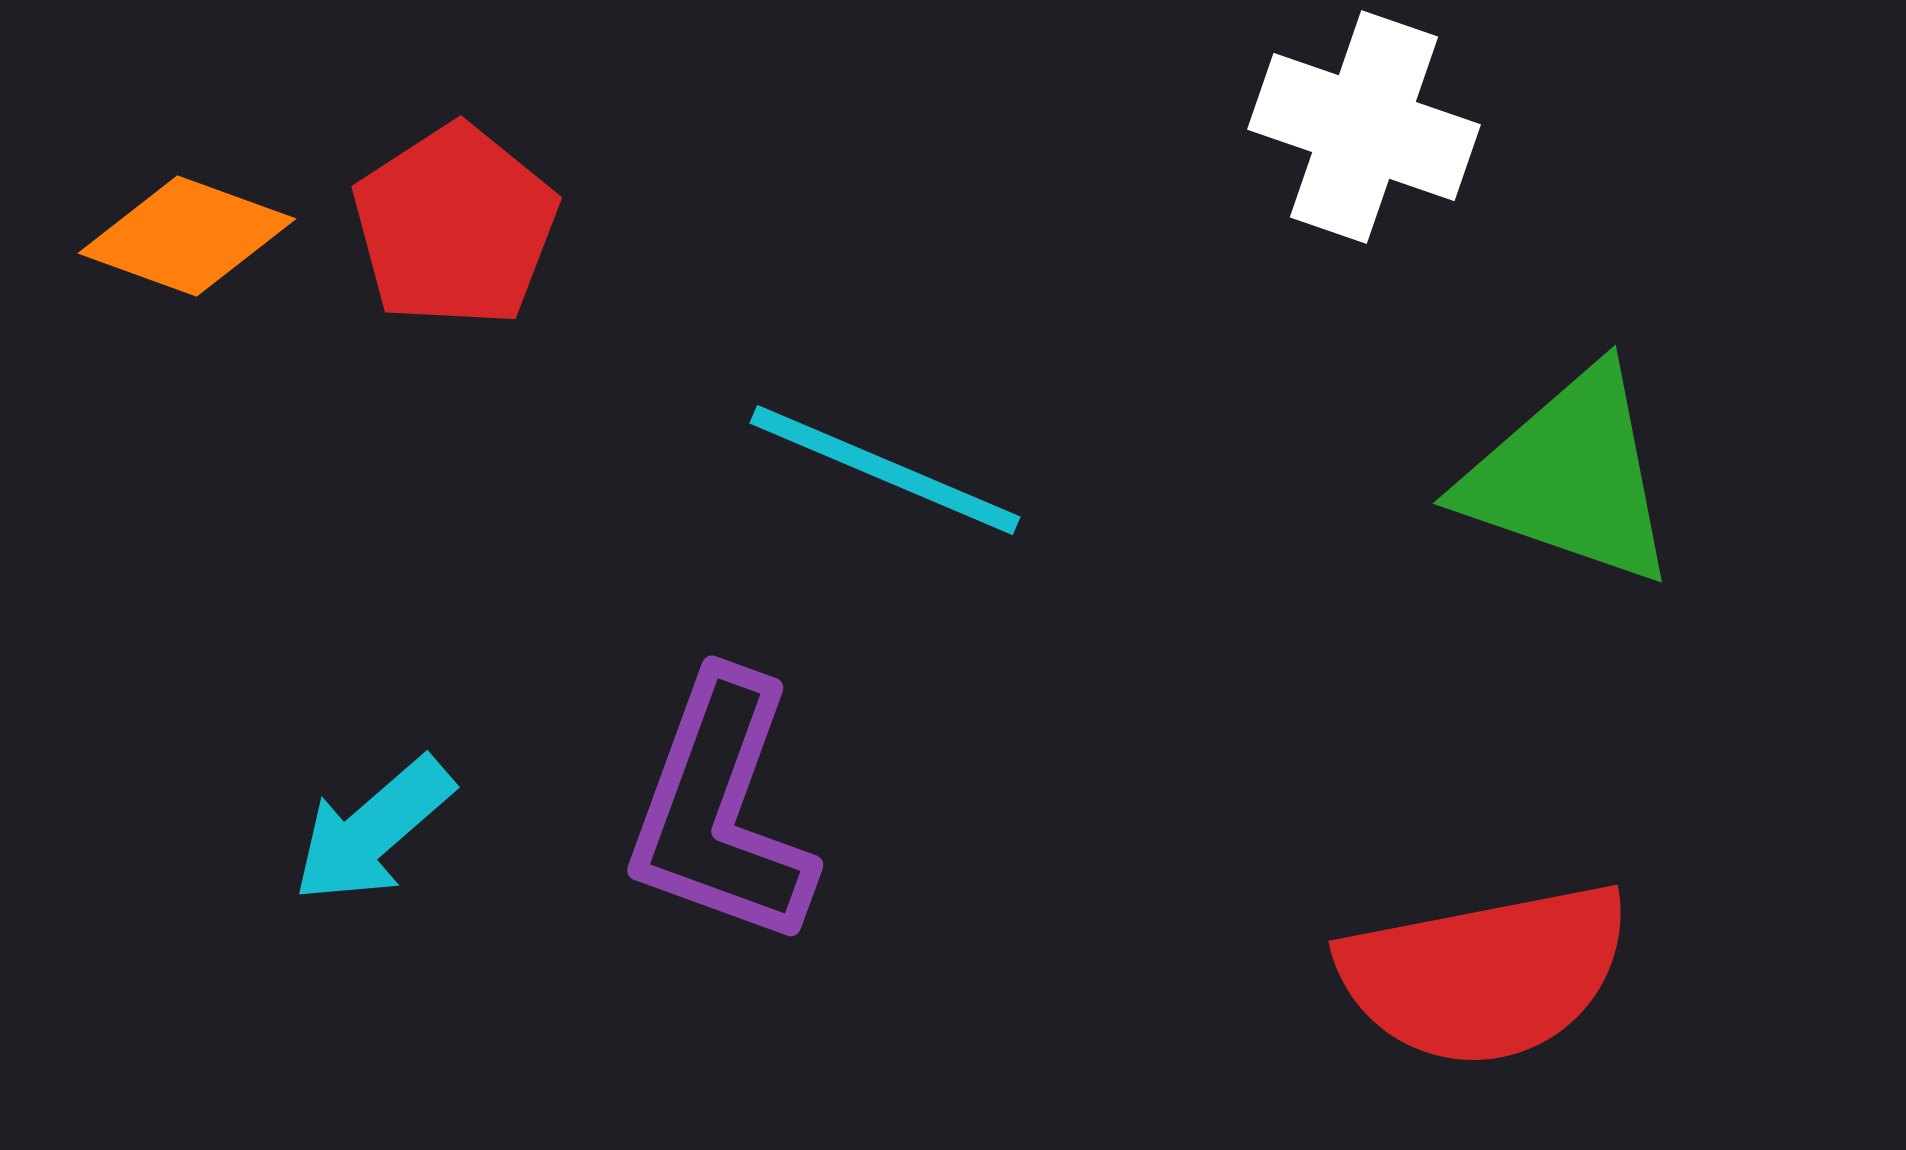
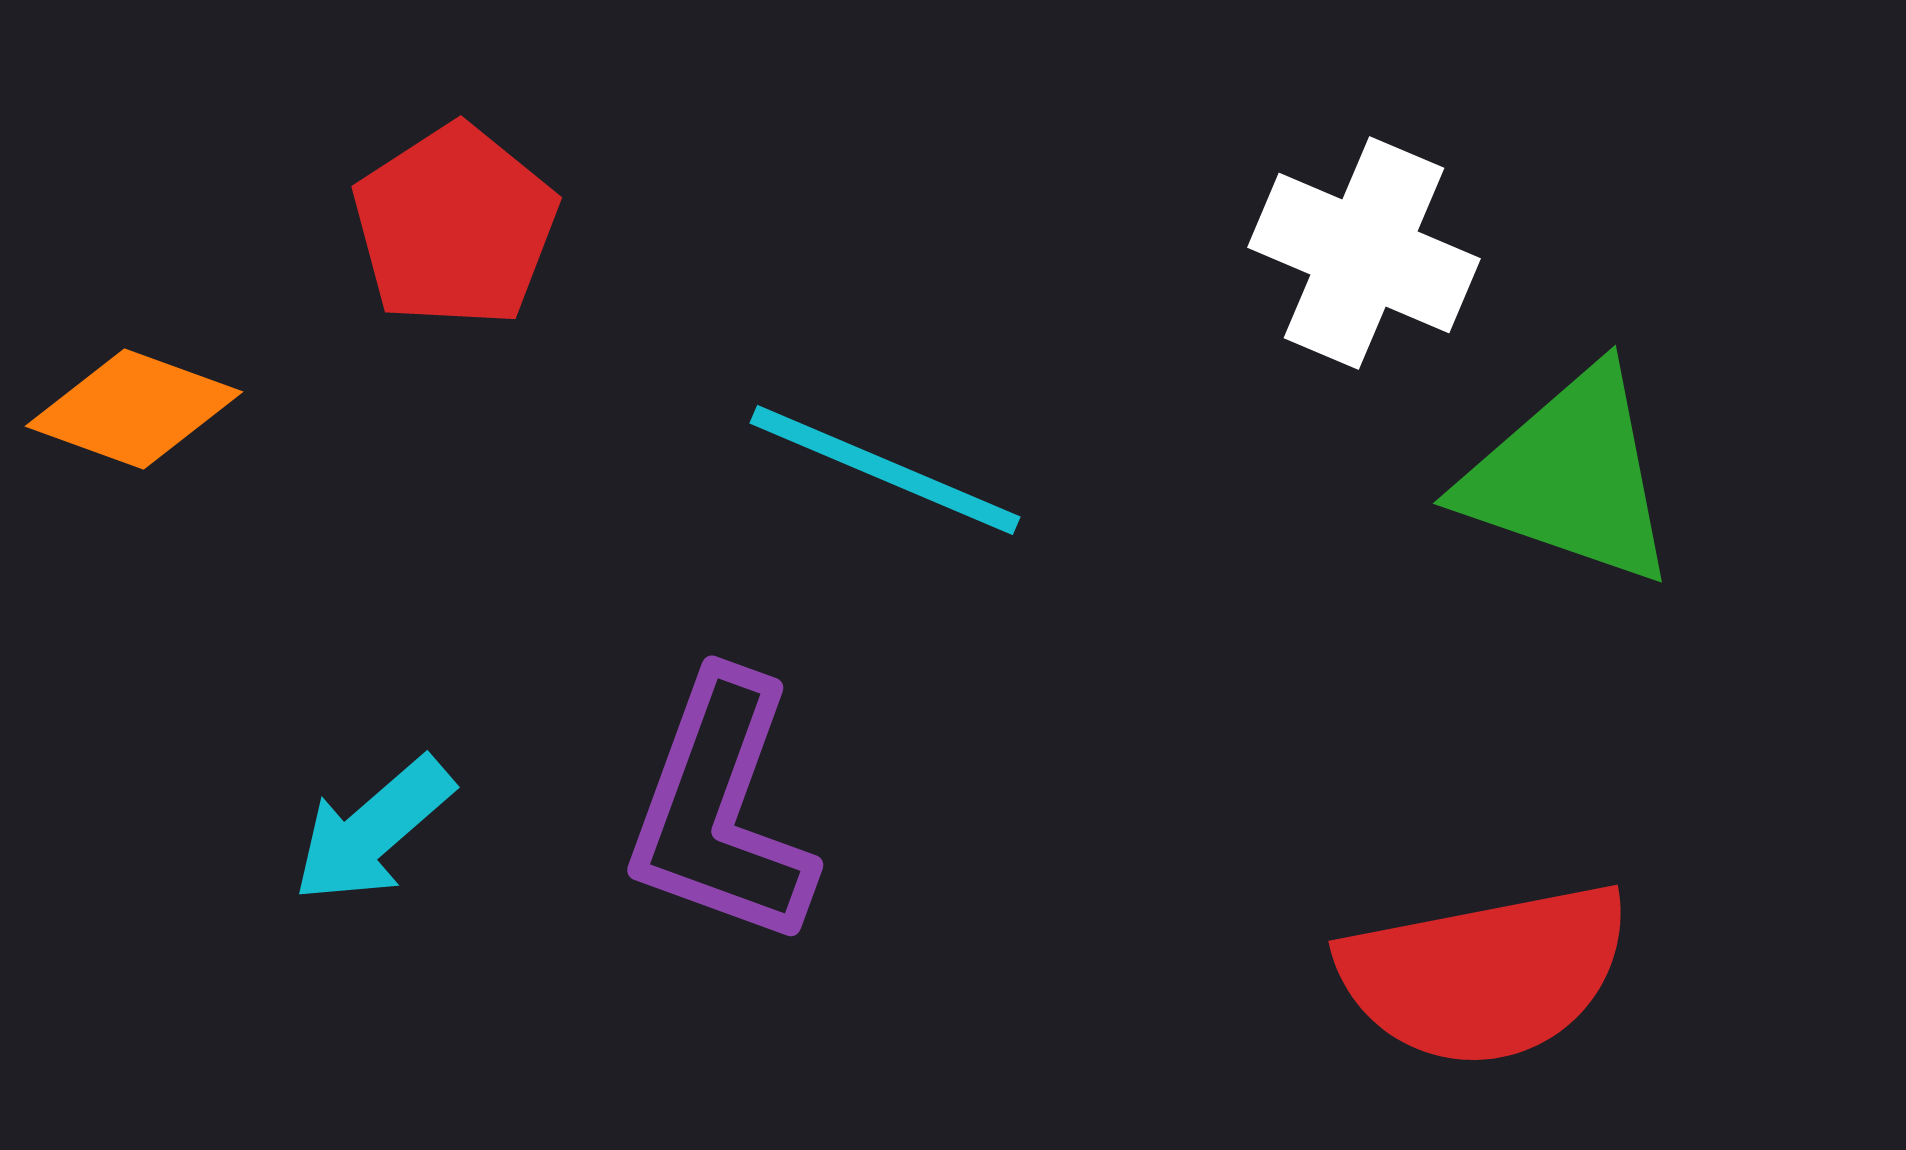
white cross: moved 126 px down; rotated 4 degrees clockwise
orange diamond: moved 53 px left, 173 px down
